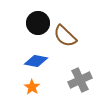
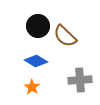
black circle: moved 3 px down
blue diamond: rotated 20 degrees clockwise
gray cross: rotated 20 degrees clockwise
